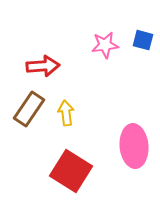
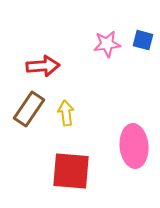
pink star: moved 2 px right, 1 px up
red square: rotated 27 degrees counterclockwise
